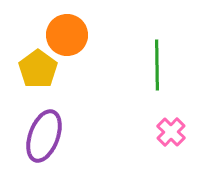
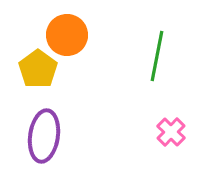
green line: moved 9 px up; rotated 12 degrees clockwise
purple ellipse: rotated 12 degrees counterclockwise
